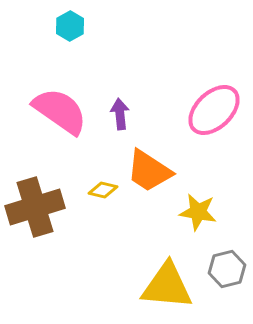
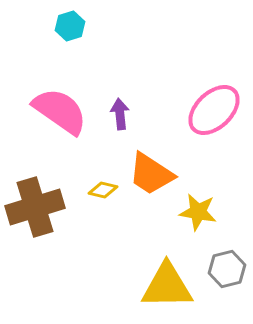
cyan hexagon: rotated 12 degrees clockwise
orange trapezoid: moved 2 px right, 3 px down
yellow triangle: rotated 6 degrees counterclockwise
